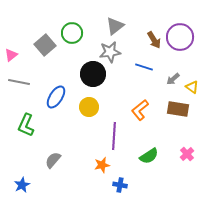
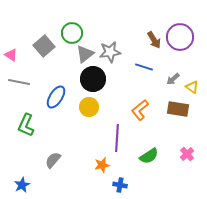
gray triangle: moved 30 px left, 28 px down
gray square: moved 1 px left, 1 px down
pink triangle: rotated 48 degrees counterclockwise
black circle: moved 5 px down
purple line: moved 3 px right, 2 px down
